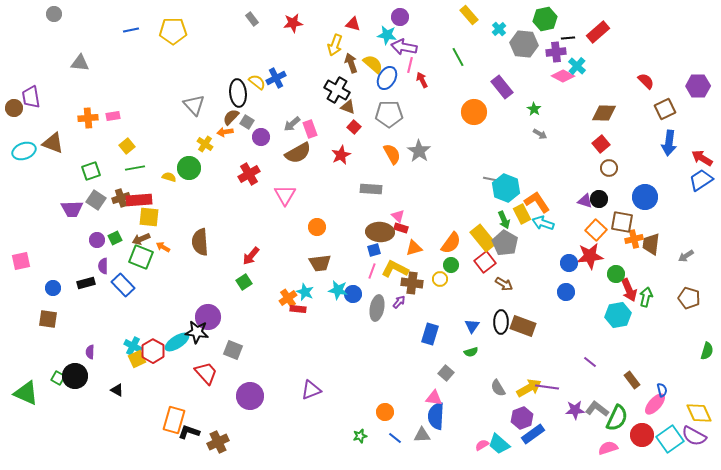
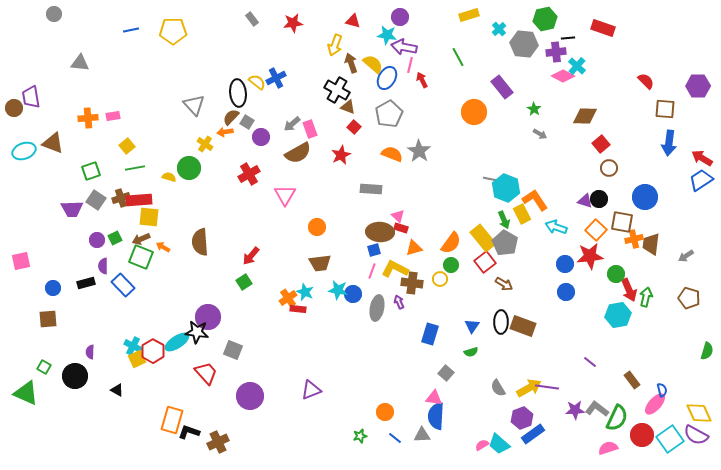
yellow rectangle at (469, 15): rotated 66 degrees counterclockwise
red triangle at (353, 24): moved 3 px up
red rectangle at (598, 32): moved 5 px right, 4 px up; rotated 60 degrees clockwise
brown square at (665, 109): rotated 30 degrees clockwise
brown diamond at (604, 113): moved 19 px left, 3 px down
gray pentagon at (389, 114): rotated 28 degrees counterclockwise
orange semicircle at (392, 154): rotated 40 degrees counterclockwise
orange L-shape at (537, 202): moved 2 px left, 2 px up
cyan arrow at (543, 223): moved 13 px right, 4 px down
blue circle at (569, 263): moved 4 px left, 1 px down
purple arrow at (399, 302): rotated 64 degrees counterclockwise
brown square at (48, 319): rotated 12 degrees counterclockwise
green square at (58, 378): moved 14 px left, 11 px up
orange rectangle at (174, 420): moved 2 px left
purple semicircle at (694, 436): moved 2 px right, 1 px up
